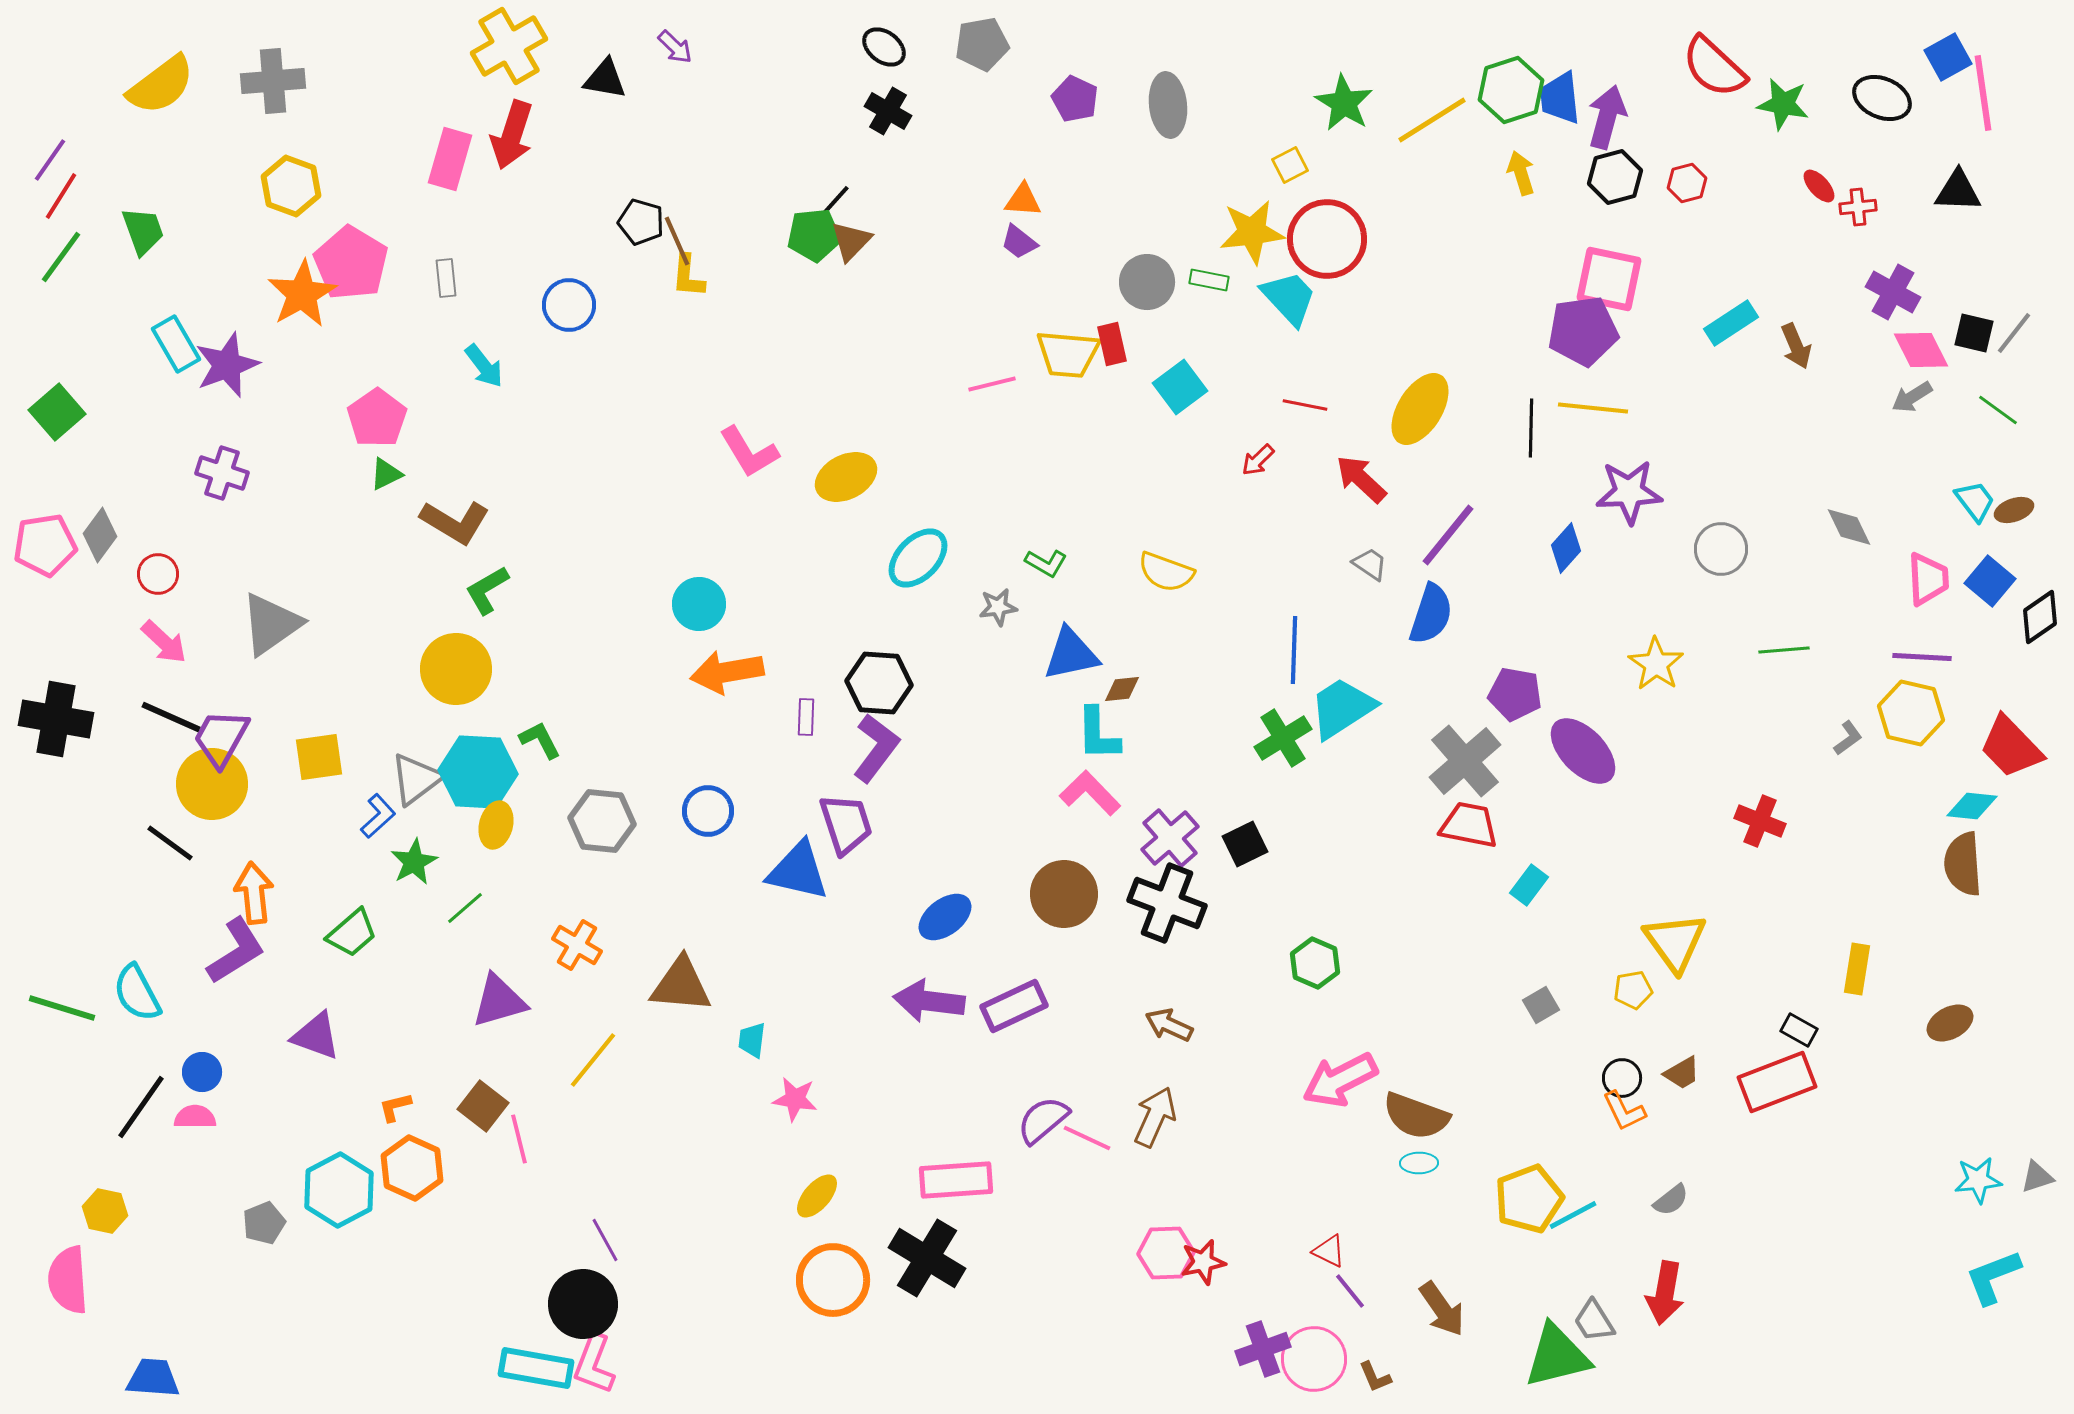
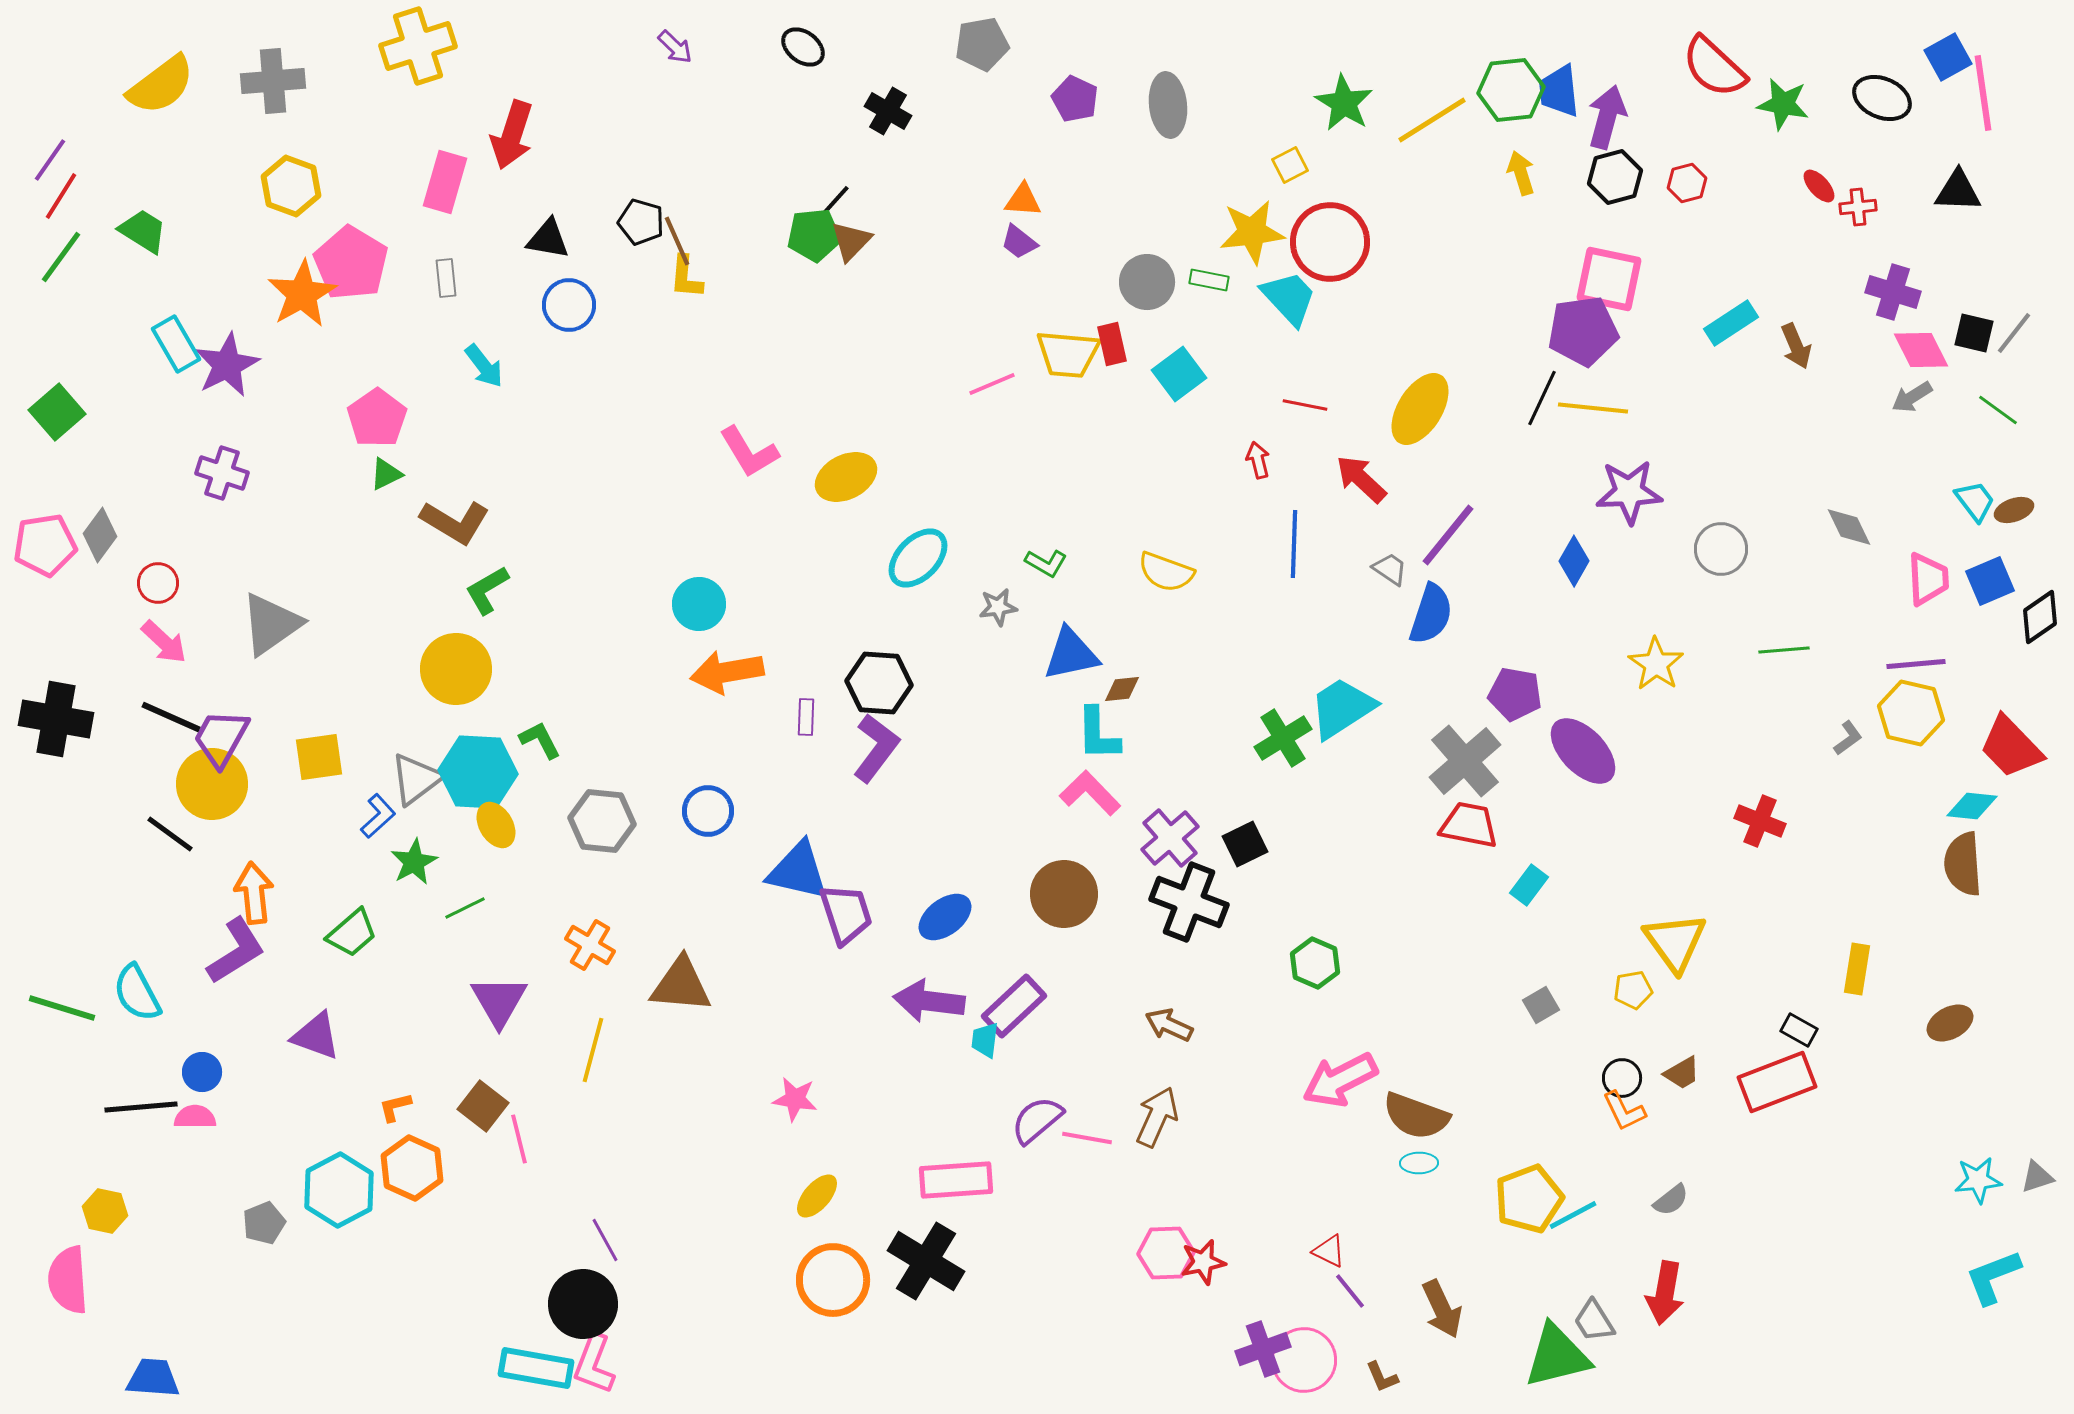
yellow cross at (509, 46): moved 91 px left; rotated 12 degrees clockwise
black ellipse at (884, 47): moved 81 px left
black triangle at (605, 79): moved 57 px left, 160 px down
green hexagon at (1511, 90): rotated 12 degrees clockwise
blue trapezoid at (1560, 98): moved 1 px left, 7 px up
pink rectangle at (450, 159): moved 5 px left, 23 px down
green trapezoid at (143, 231): rotated 38 degrees counterclockwise
red circle at (1327, 239): moved 3 px right, 3 px down
yellow L-shape at (688, 276): moved 2 px left, 1 px down
purple cross at (1893, 292): rotated 12 degrees counterclockwise
purple star at (227, 365): rotated 6 degrees counterclockwise
pink line at (992, 384): rotated 9 degrees counterclockwise
cyan square at (1180, 387): moved 1 px left, 13 px up
black line at (1531, 428): moved 11 px right, 30 px up; rotated 24 degrees clockwise
red arrow at (1258, 460): rotated 120 degrees clockwise
blue diamond at (1566, 548): moved 8 px right, 13 px down; rotated 12 degrees counterclockwise
gray trapezoid at (1370, 564): moved 20 px right, 5 px down
red circle at (158, 574): moved 9 px down
blue square at (1990, 581): rotated 27 degrees clockwise
blue line at (1294, 650): moved 106 px up
purple line at (1922, 657): moved 6 px left, 7 px down; rotated 8 degrees counterclockwise
purple trapezoid at (846, 824): moved 90 px down
yellow ellipse at (496, 825): rotated 45 degrees counterclockwise
black line at (170, 843): moved 9 px up
black cross at (1167, 903): moved 22 px right, 1 px up
green line at (465, 908): rotated 15 degrees clockwise
orange cross at (577, 945): moved 13 px right
purple triangle at (499, 1001): rotated 44 degrees counterclockwise
purple rectangle at (1014, 1006): rotated 18 degrees counterclockwise
cyan trapezoid at (752, 1040): moved 233 px right
yellow line at (593, 1060): moved 10 px up; rotated 24 degrees counterclockwise
black line at (141, 1107): rotated 50 degrees clockwise
brown arrow at (1155, 1117): moved 2 px right
purple semicircle at (1043, 1120): moved 6 px left
pink line at (1087, 1138): rotated 15 degrees counterclockwise
black cross at (927, 1258): moved 1 px left, 3 px down
brown arrow at (1442, 1309): rotated 10 degrees clockwise
pink circle at (1314, 1359): moved 10 px left, 1 px down
brown L-shape at (1375, 1377): moved 7 px right
